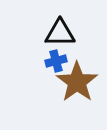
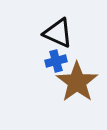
black triangle: moved 2 px left; rotated 24 degrees clockwise
